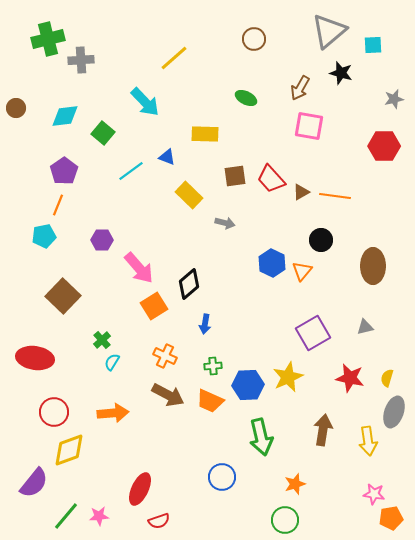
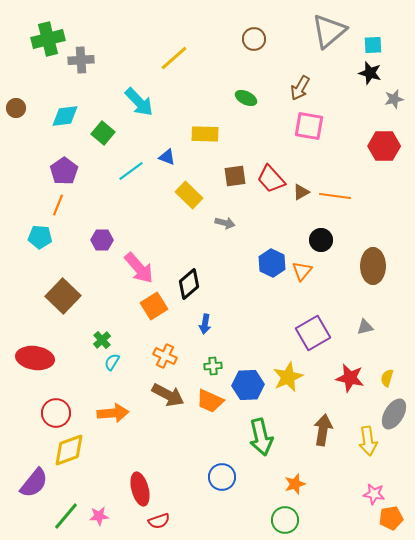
black star at (341, 73): moved 29 px right
cyan arrow at (145, 102): moved 6 px left
cyan pentagon at (44, 236): moved 4 px left, 1 px down; rotated 15 degrees clockwise
red circle at (54, 412): moved 2 px right, 1 px down
gray ellipse at (394, 412): moved 2 px down; rotated 12 degrees clockwise
red ellipse at (140, 489): rotated 40 degrees counterclockwise
